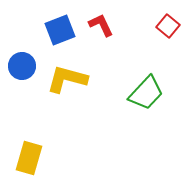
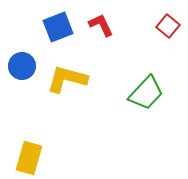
blue square: moved 2 px left, 3 px up
